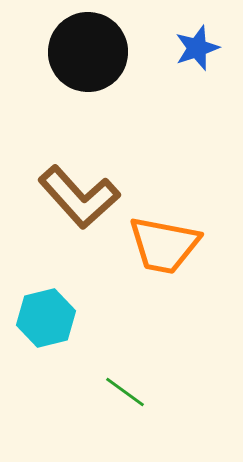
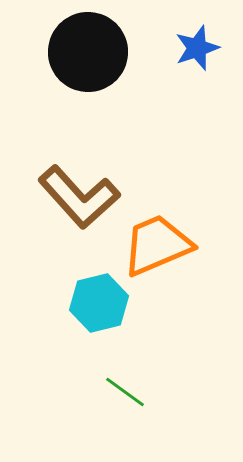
orange trapezoid: moved 7 px left; rotated 146 degrees clockwise
cyan hexagon: moved 53 px right, 15 px up
